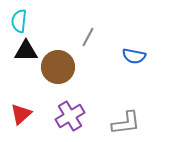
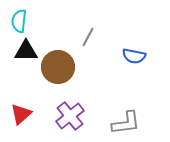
purple cross: rotated 8 degrees counterclockwise
